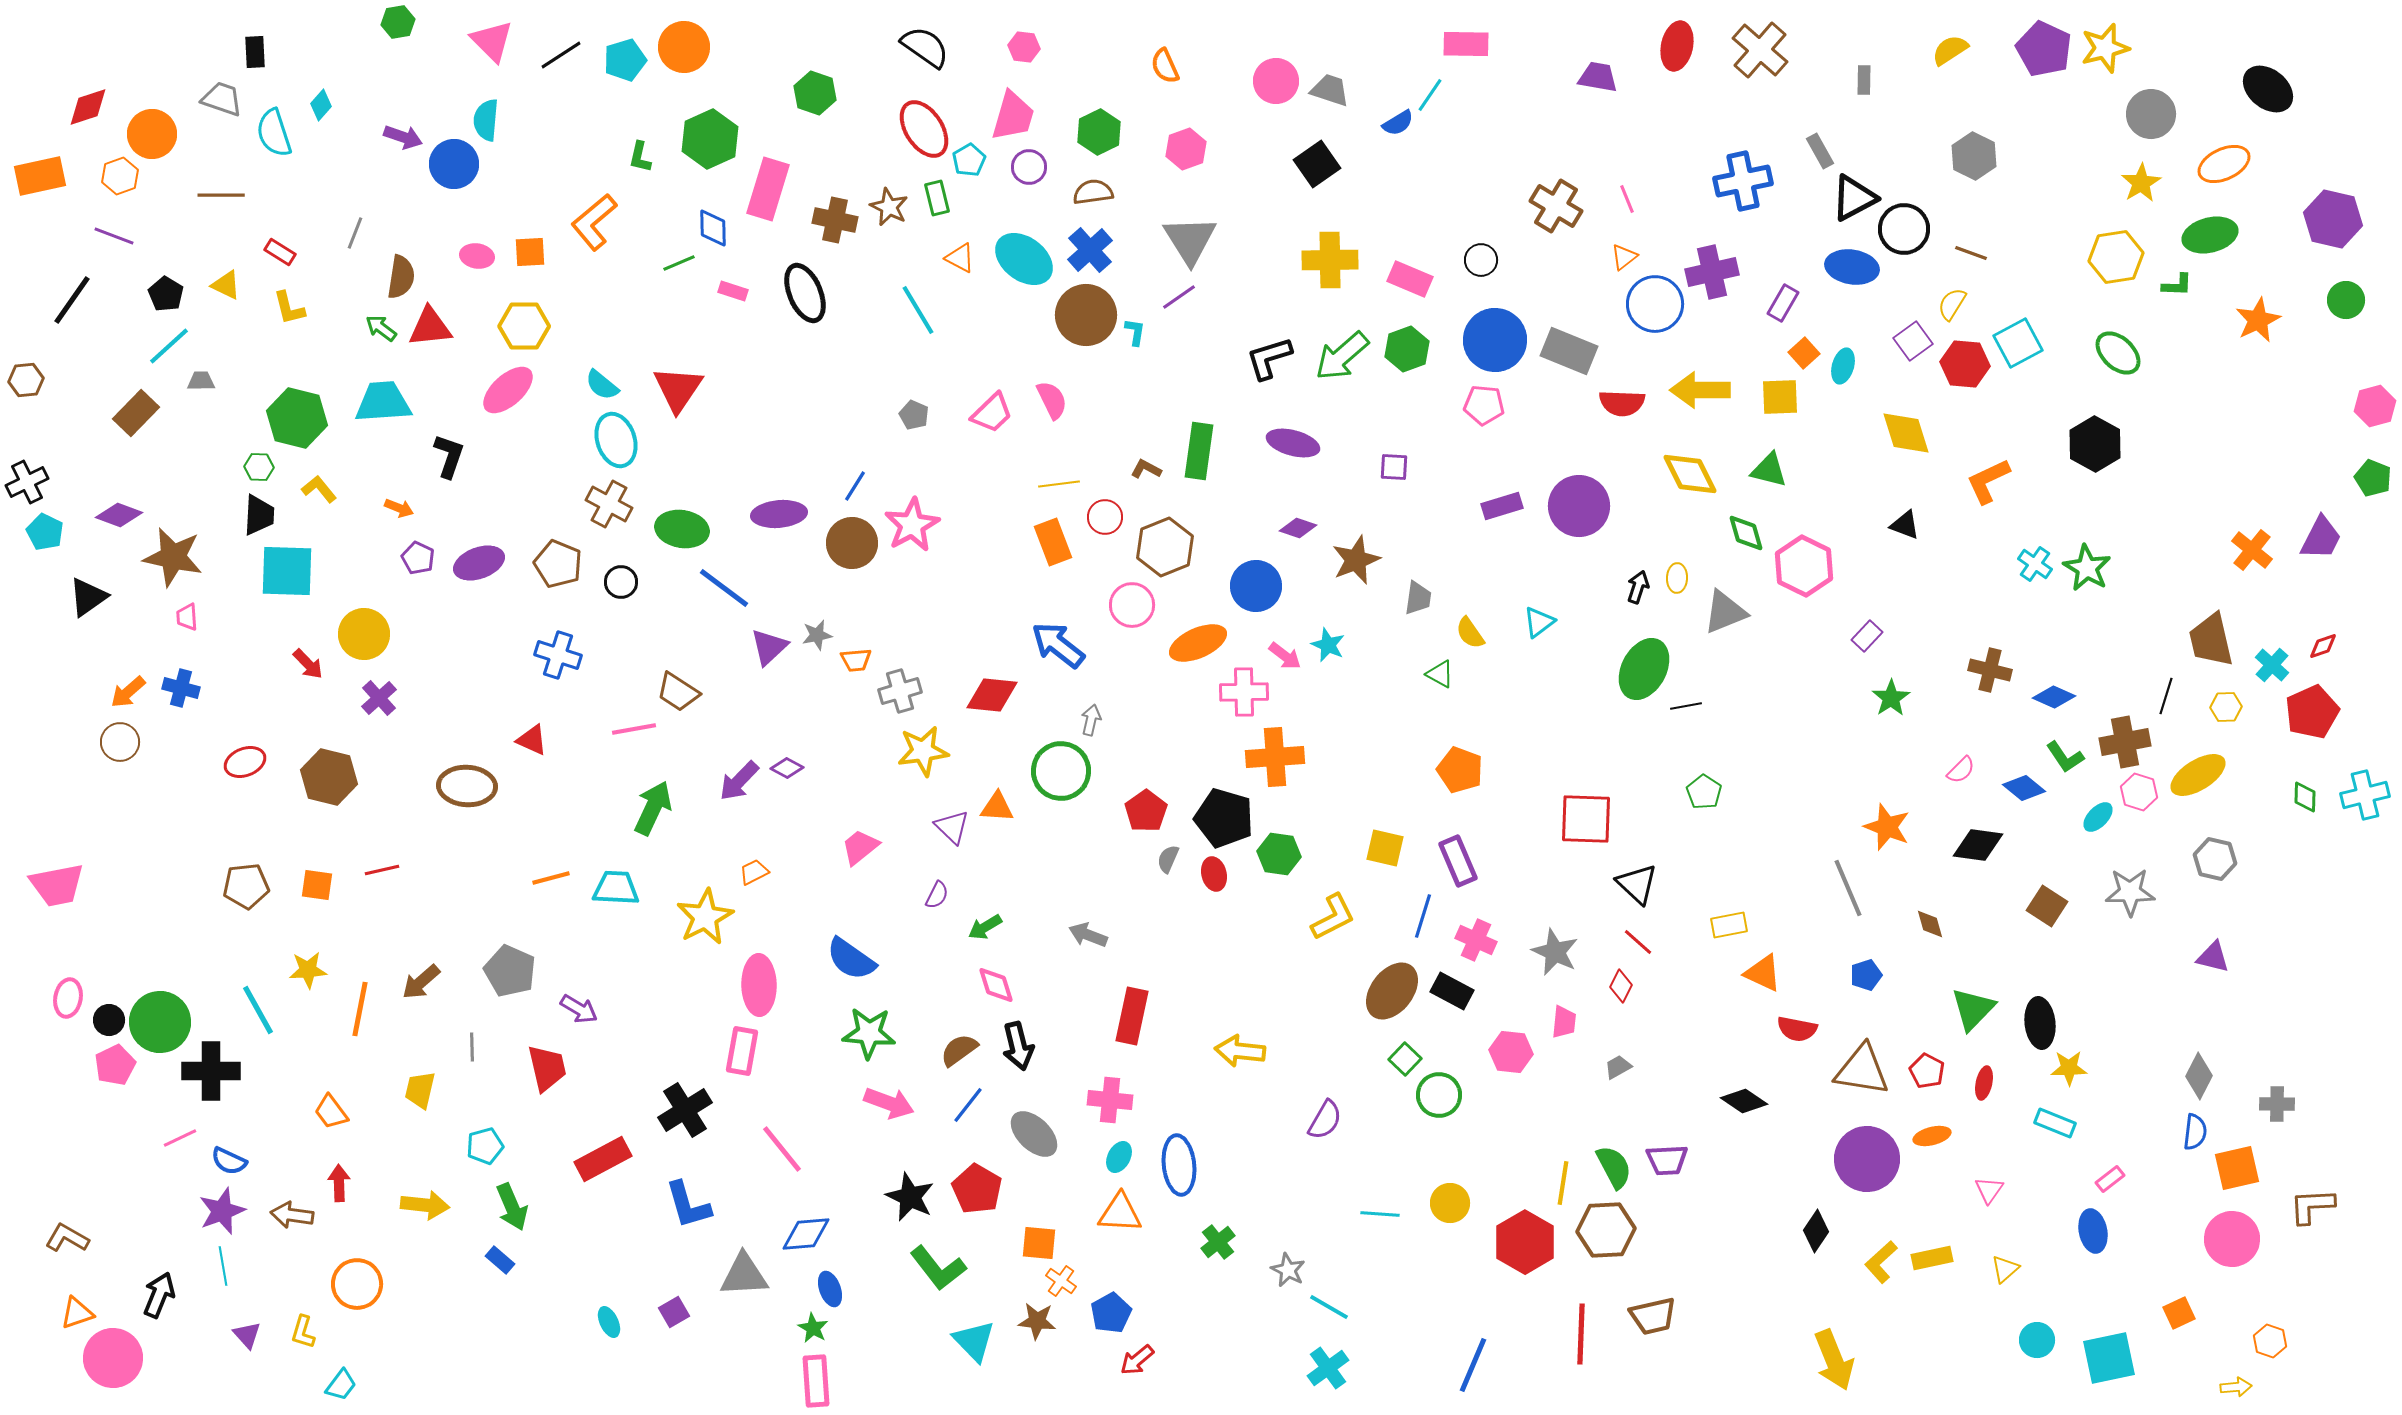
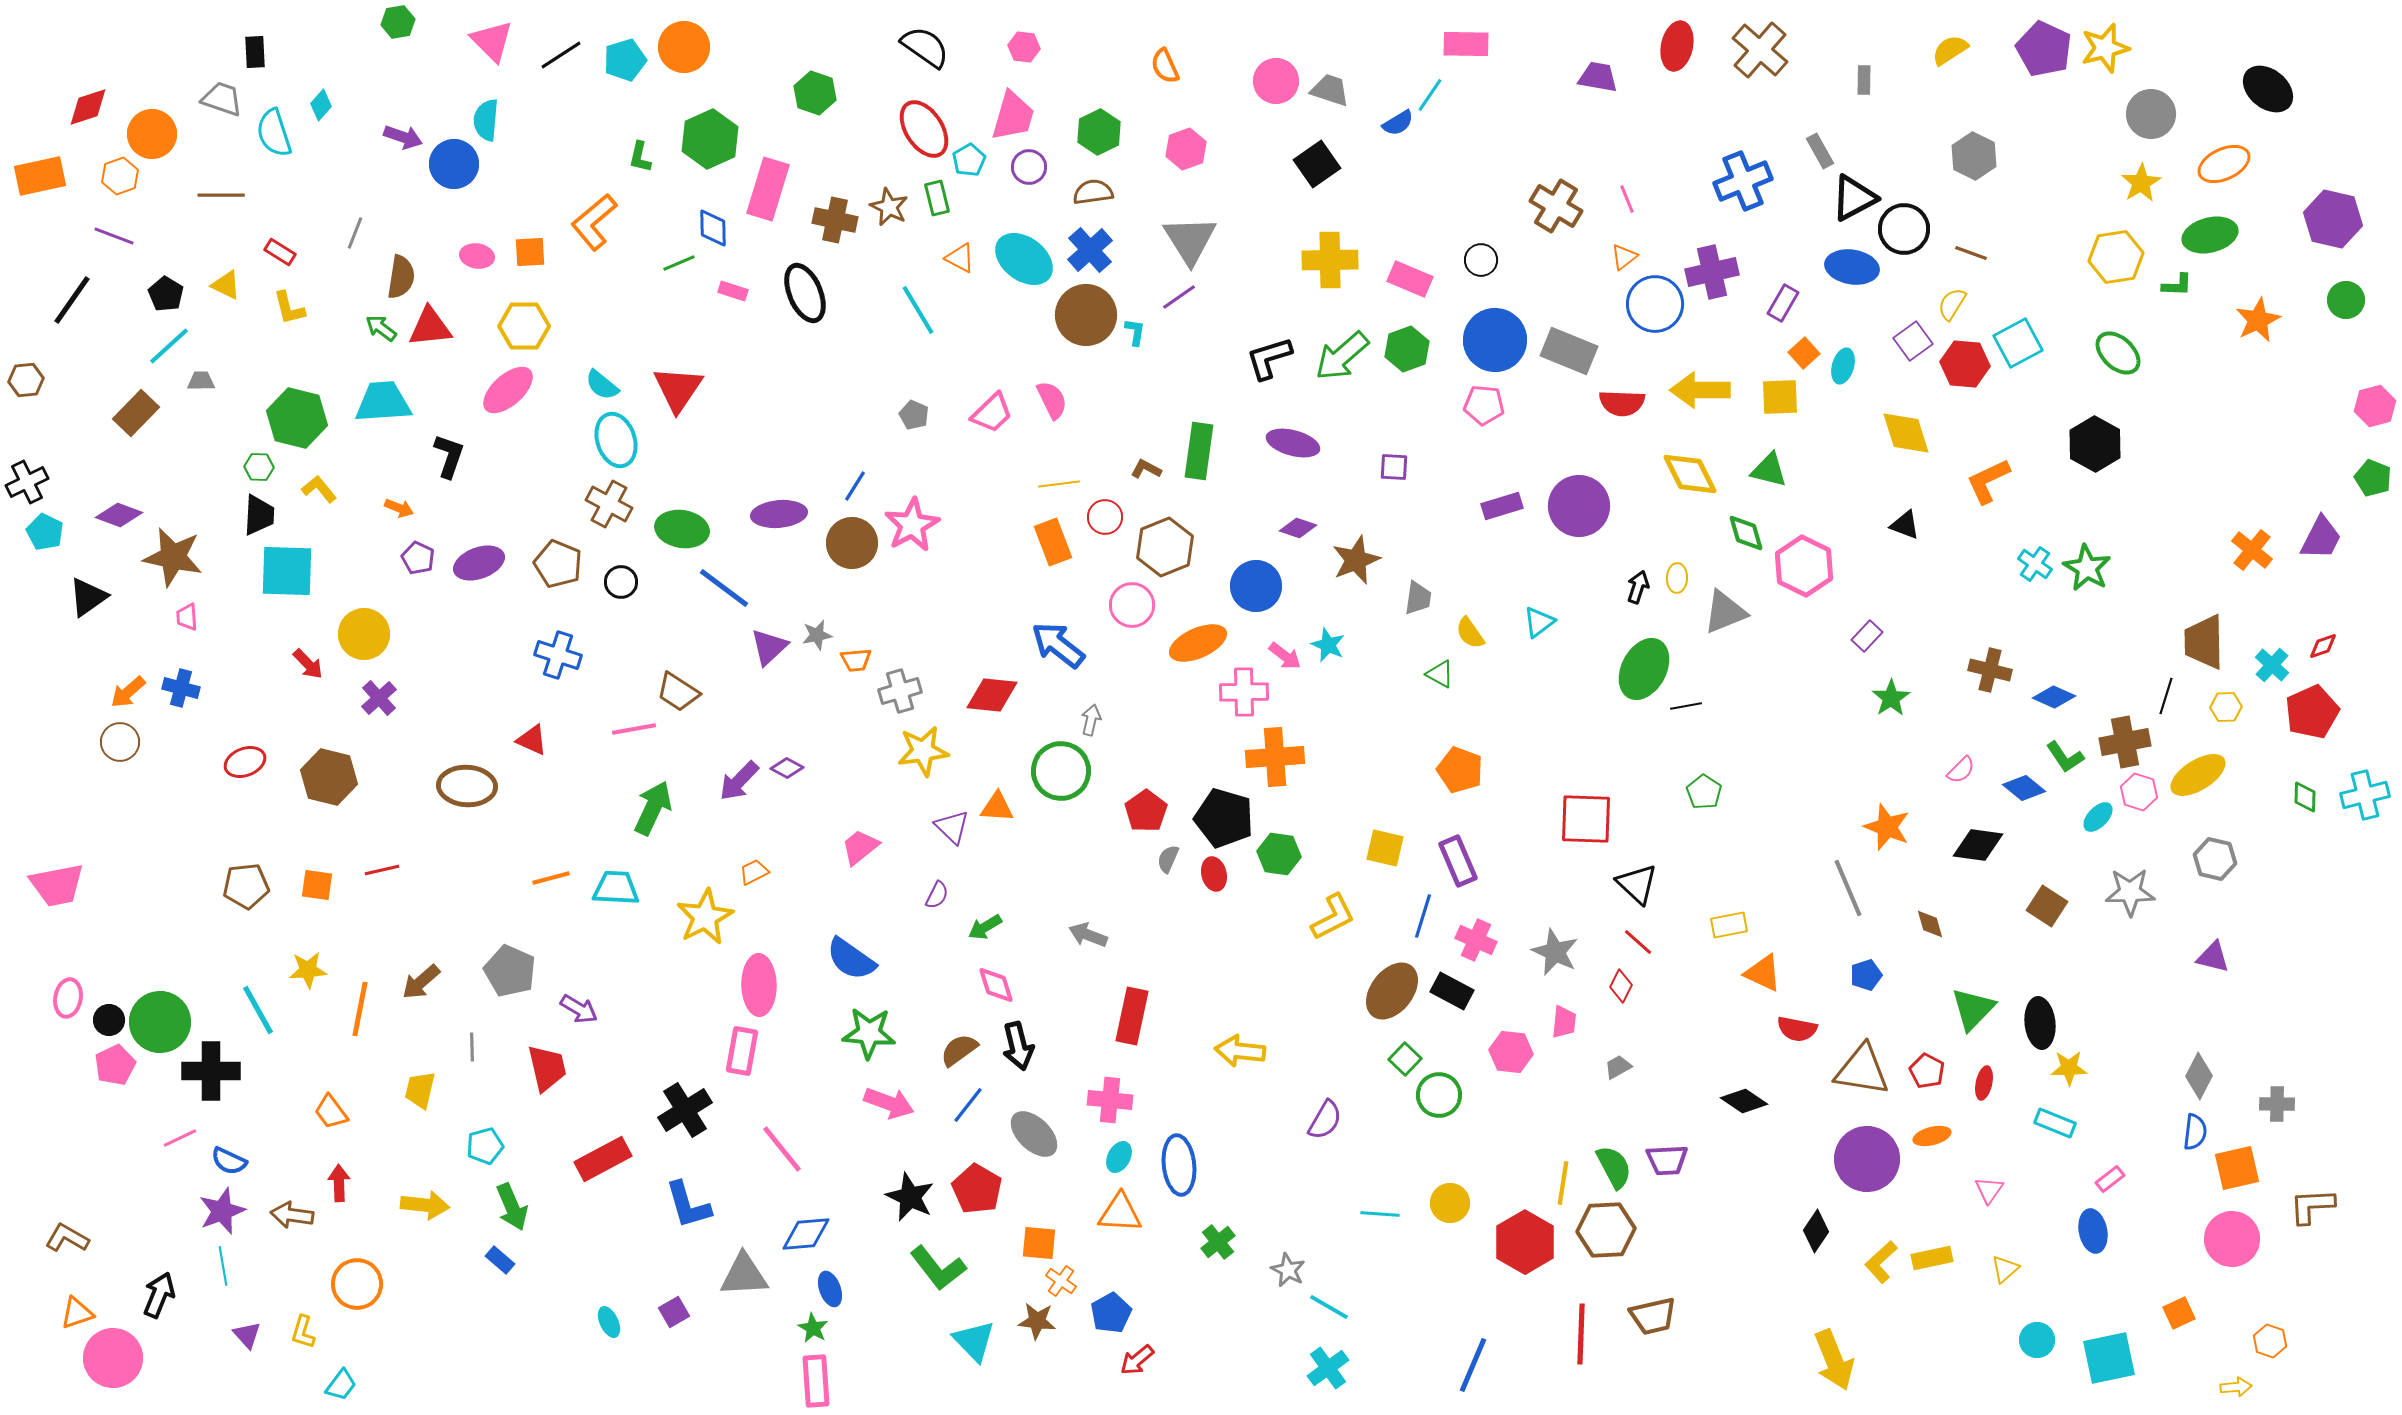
blue cross at (1743, 181): rotated 10 degrees counterclockwise
brown trapezoid at (2211, 640): moved 7 px left, 2 px down; rotated 12 degrees clockwise
